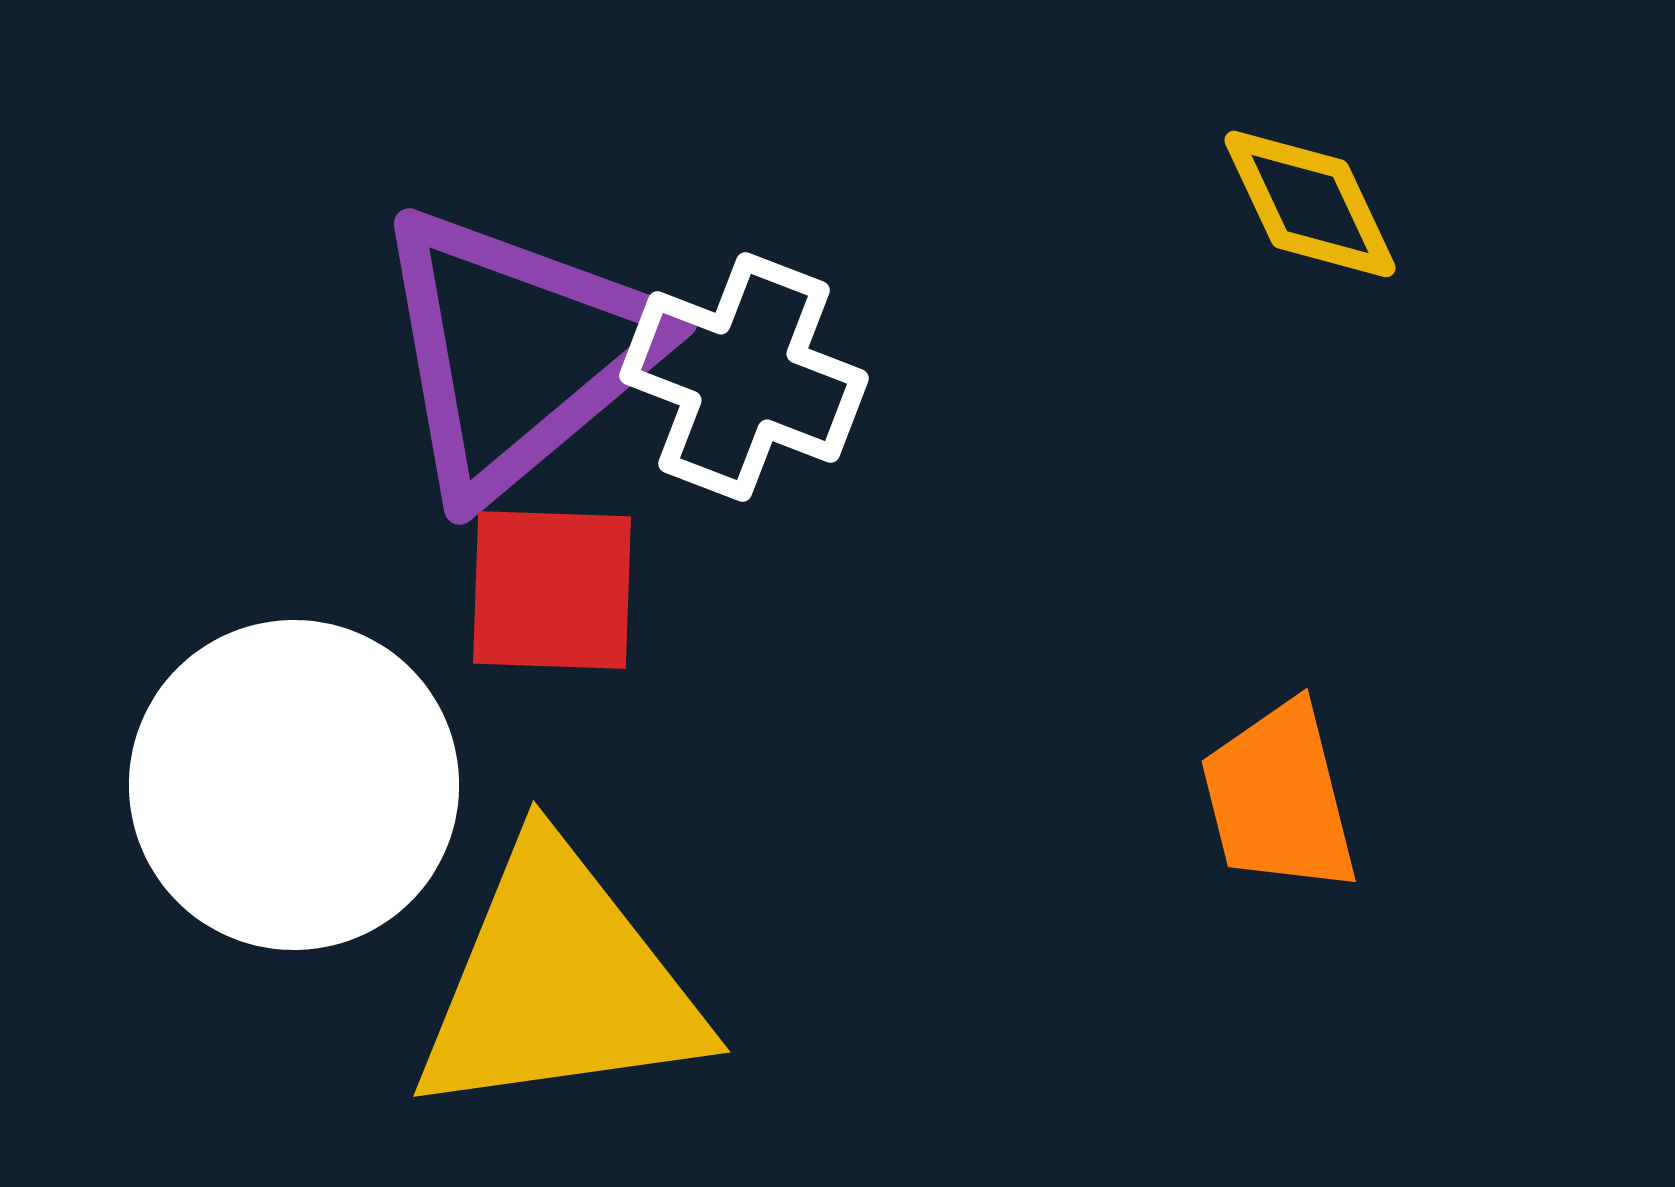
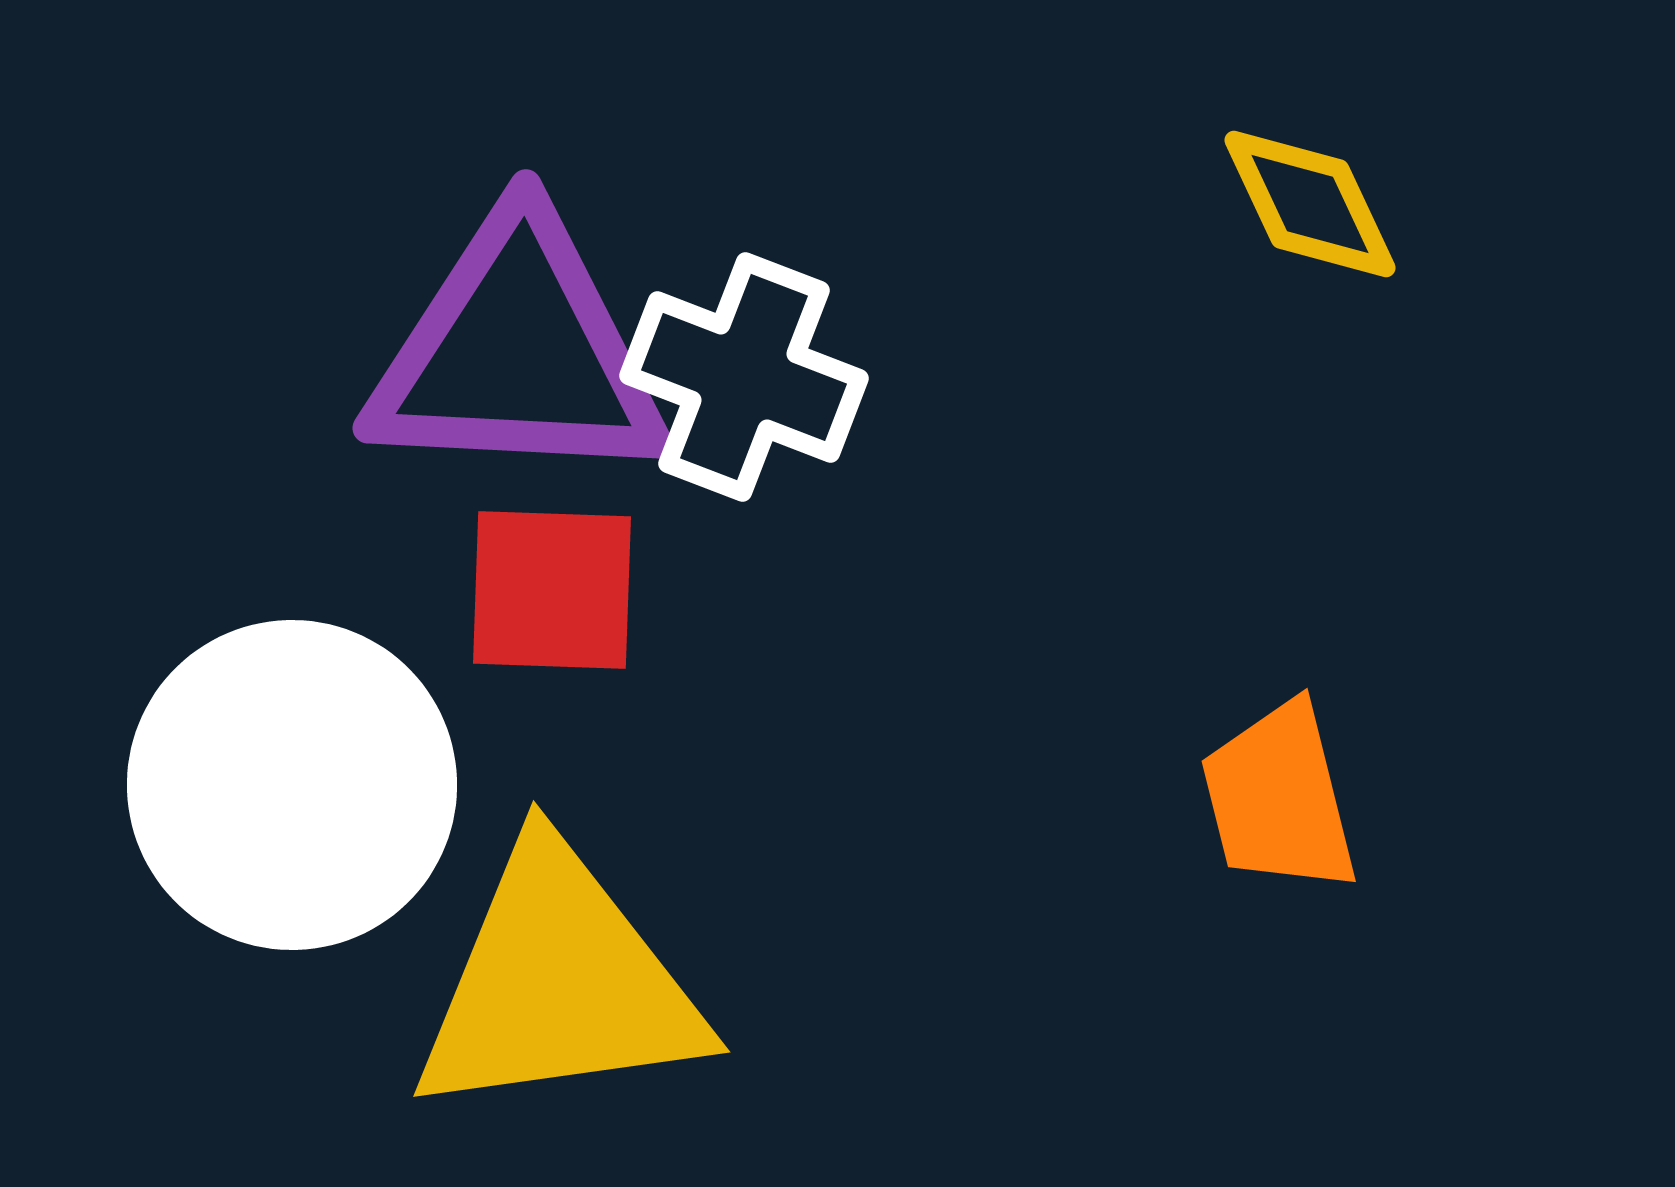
purple triangle: rotated 43 degrees clockwise
white circle: moved 2 px left
